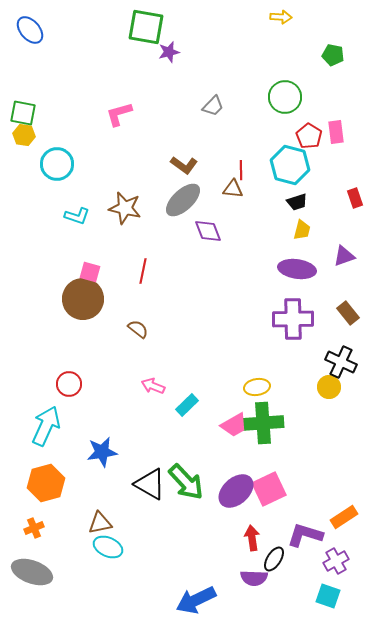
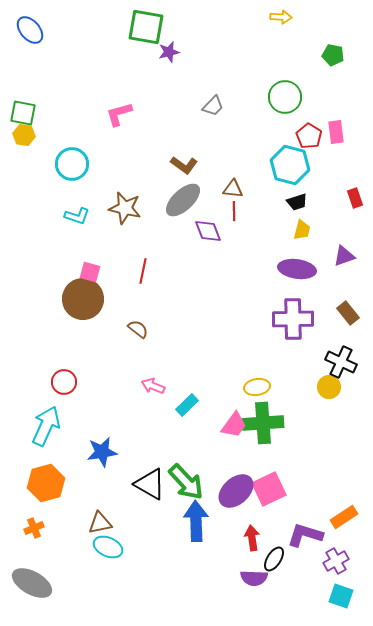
cyan circle at (57, 164): moved 15 px right
red line at (241, 170): moved 7 px left, 41 px down
red circle at (69, 384): moved 5 px left, 2 px up
pink trapezoid at (234, 425): rotated 24 degrees counterclockwise
gray ellipse at (32, 572): moved 11 px down; rotated 9 degrees clockwise
cyan square at (328, 596): moved 13 px right
blue arrow at (196, 600): moved 79 px up; rotated 114 degrees clockwise
